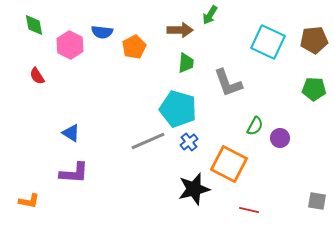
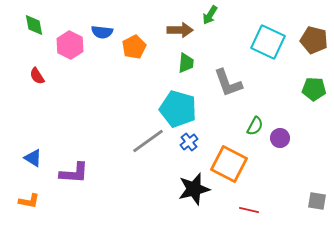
brown pentagon: rotated 20 degrees clockwise
blue triangle: moved 38 px left, 25 px down
gray line: rotated 12 degrees counterclockwise
